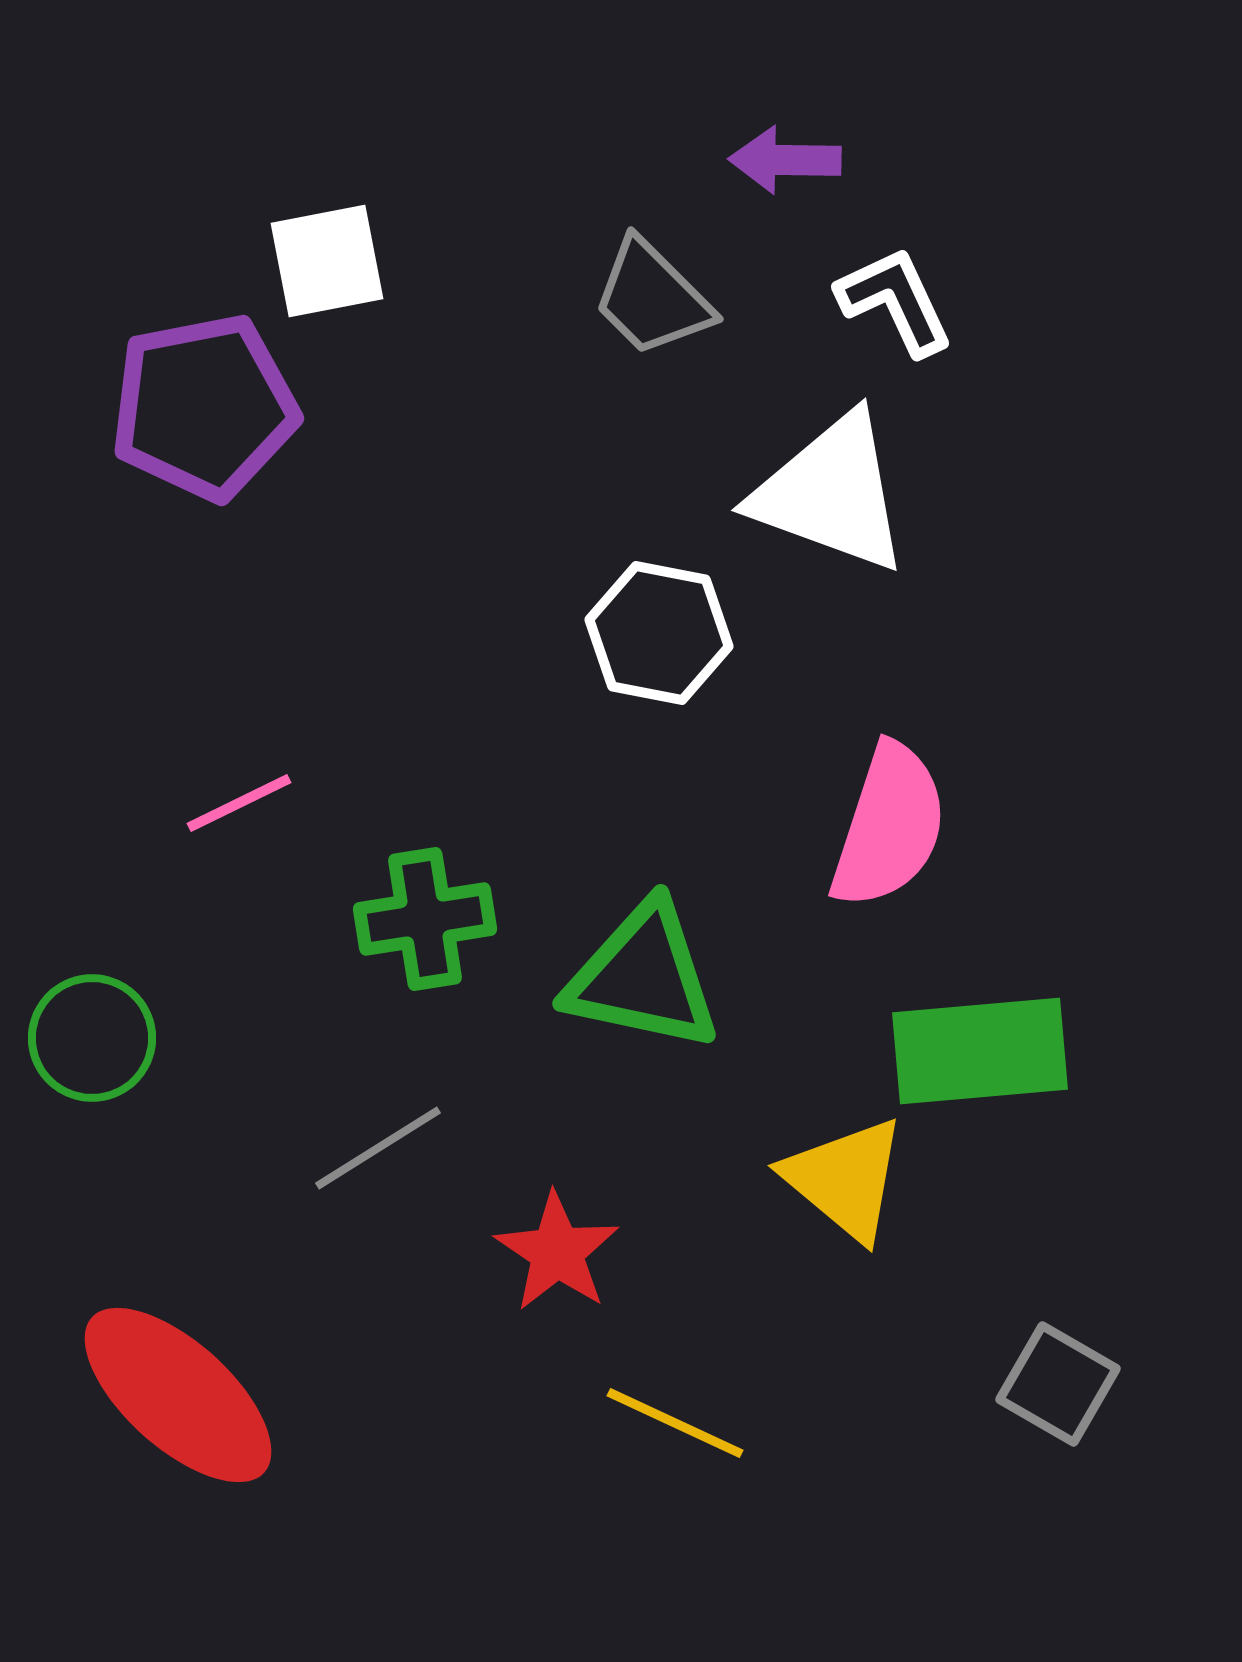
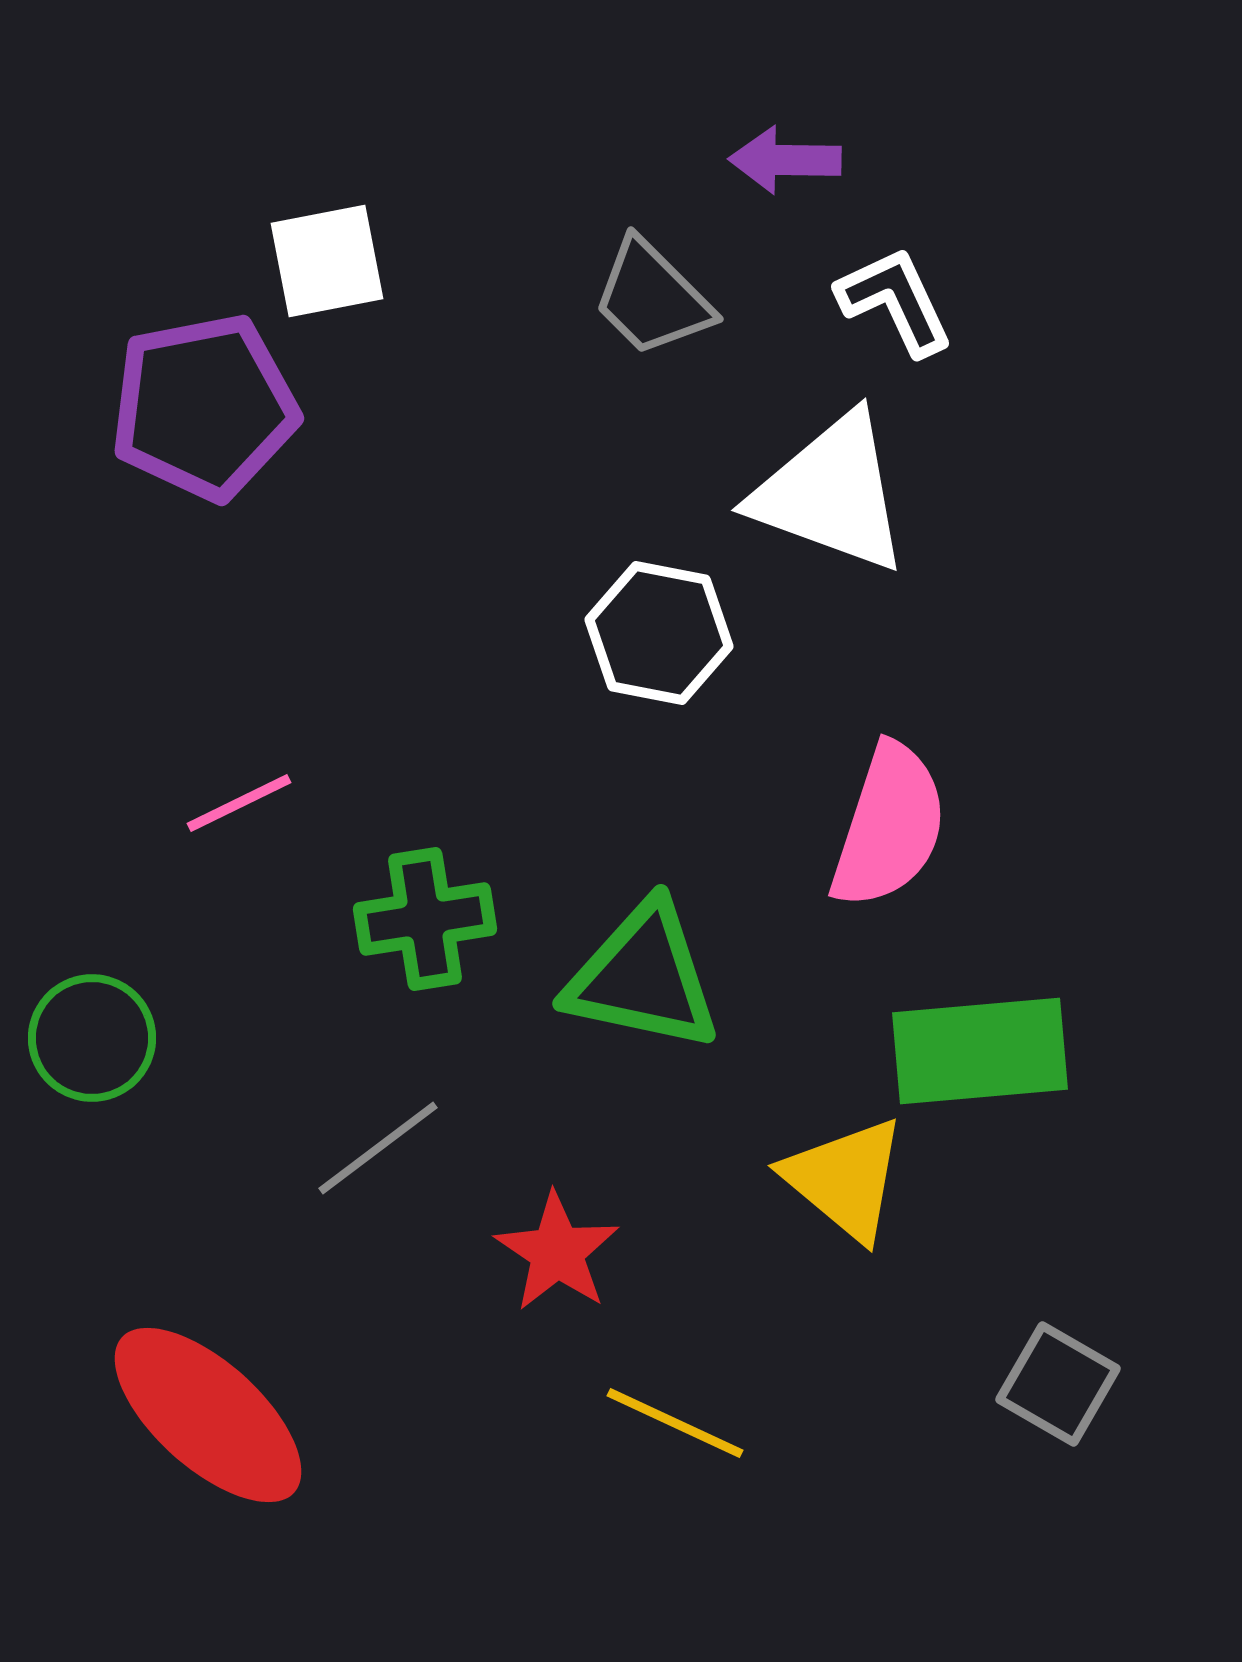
gray line: rotated 5 degrees counterclockwise
red ellipse: moved 30 px right, 20 px down
